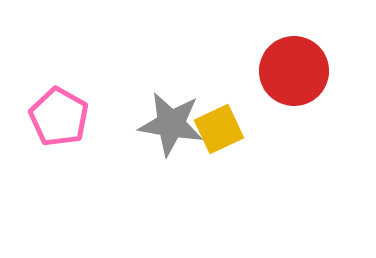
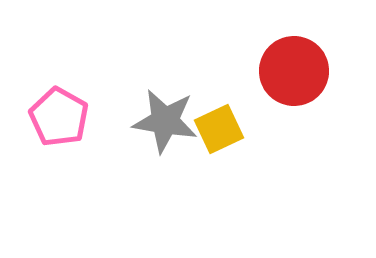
gray star: moved 6 px left, 3 px up
